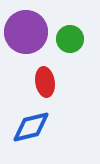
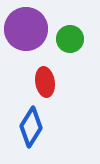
purple circle: moved 3 px up
blue diamond: rotated 45 degrees counterclockwise
